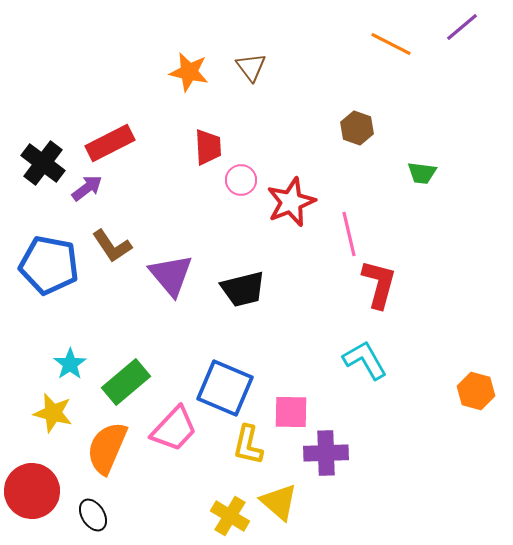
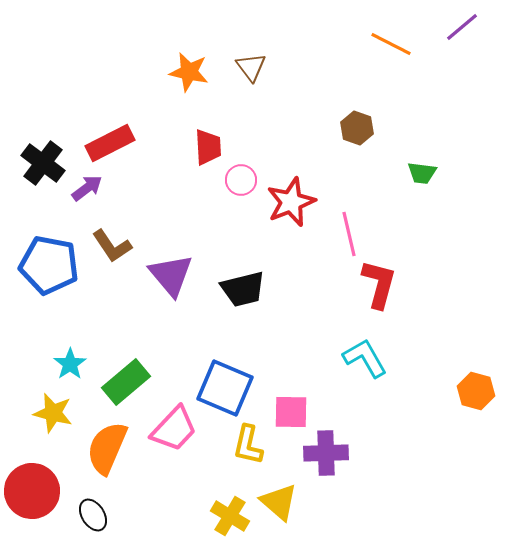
cyan L-shape: moved 2 px up
